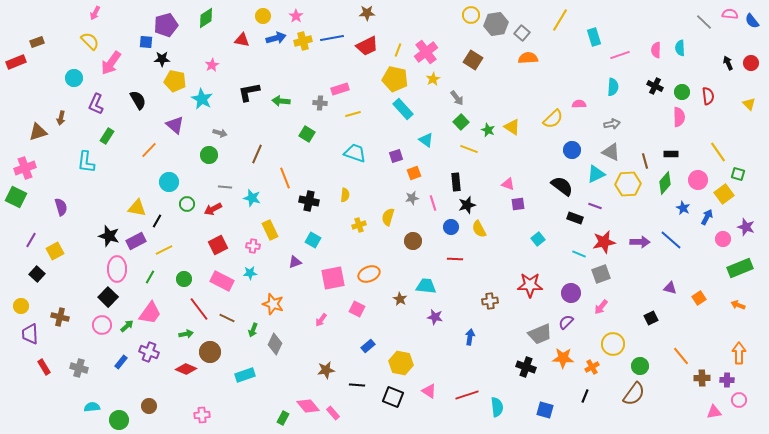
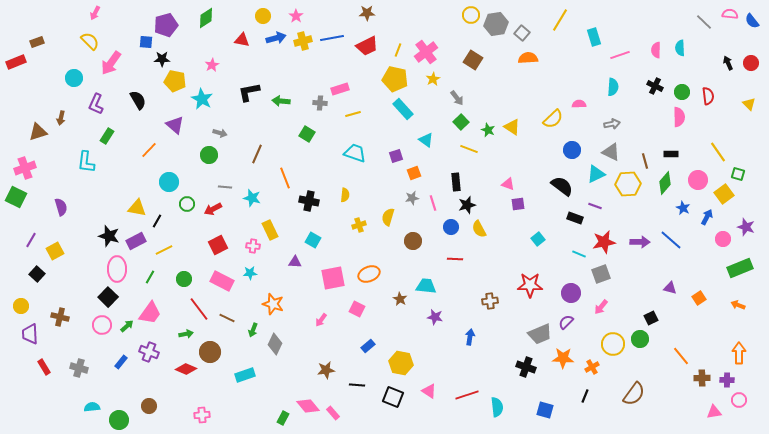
purple triangle at (295, 262): rotated 24 degrees clockwise
green circle at (640, 366): moved 27 px up
